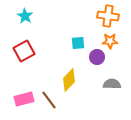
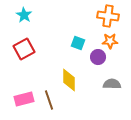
cyan star: moved 1 px left, 1 px up
cyan square: rotated 24 degrees clockwise
red square: moved 2 px up
purple circle: moved 1 px right
yellow diamond: rotated 45 degrees counterclockwise
brown line: rotated 18 degrees clockwise
